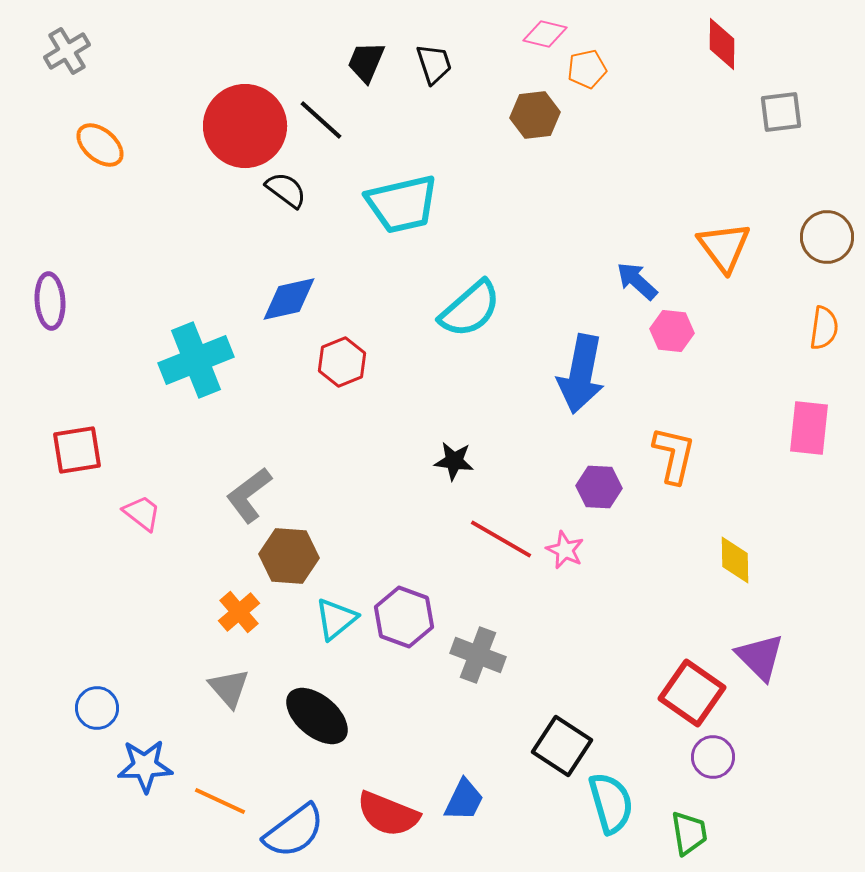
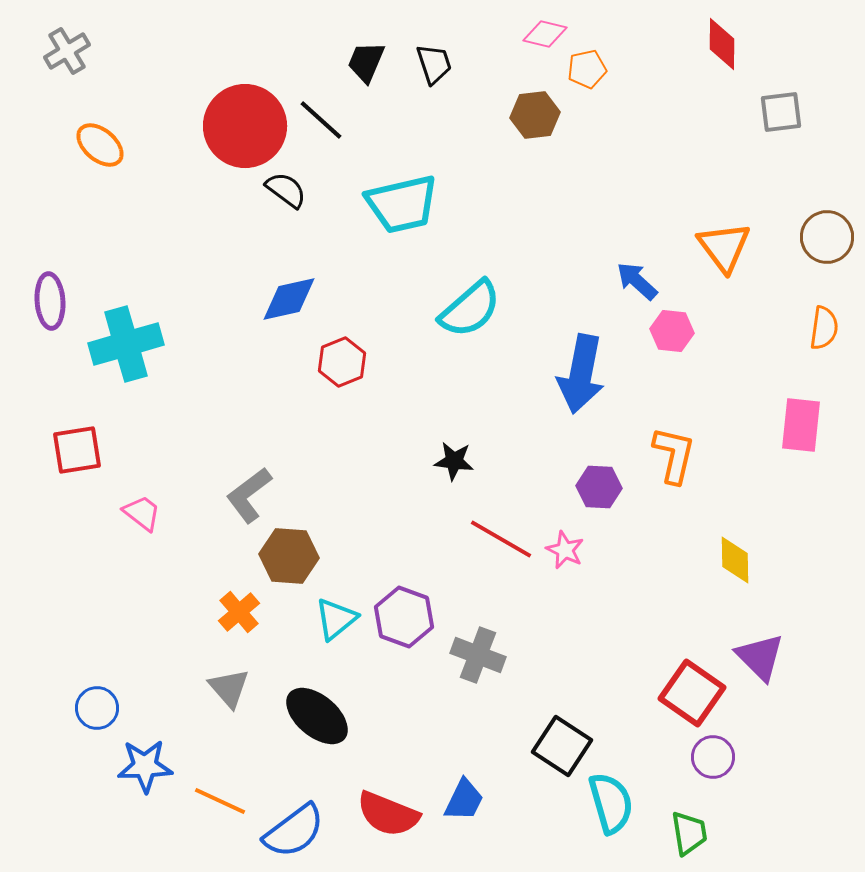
cyan cross at (196, 360): moved 70 px left, 16 px up; rotated 6 degrees clockwise
pink rectangle at (809, 428): moved 8 px left, 3 px up
